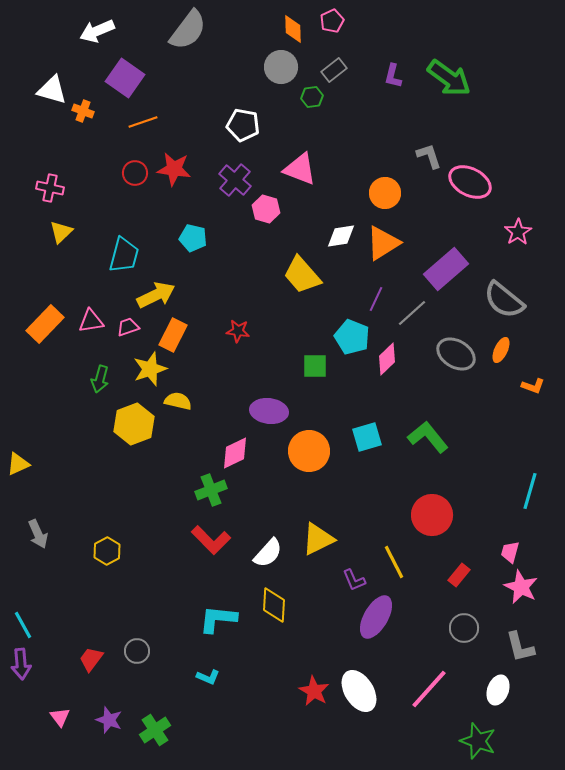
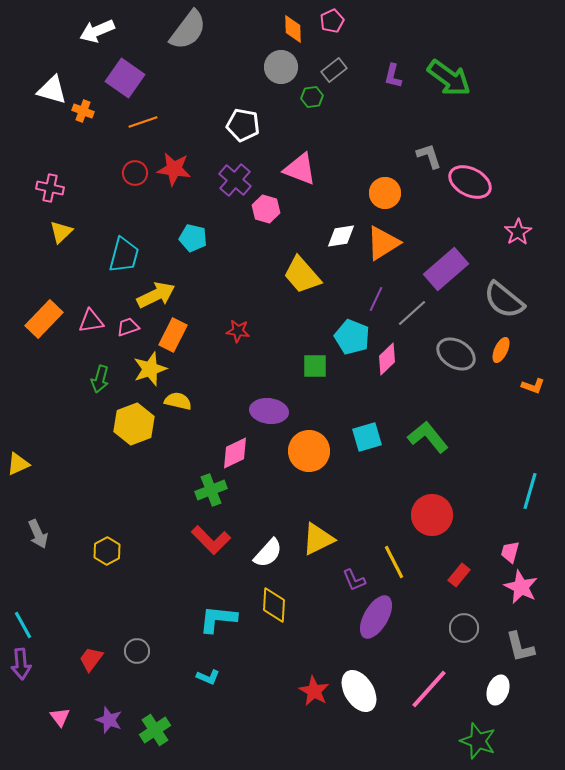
orange rectangle at (45, 324): moved 1 px left, 5 px up
